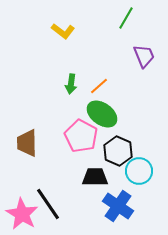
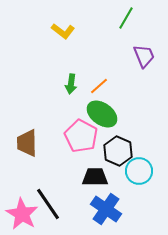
blue cross: moved 12 px left, 3 px down
